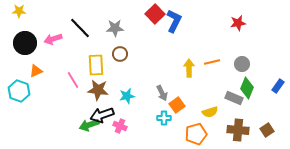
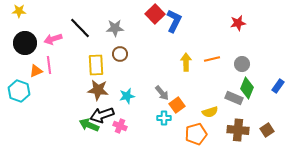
orange line: moved 3 px up
yellow arrow: moved 3 px left, 6 px up
pink line: moved 24 px left, 15 px up; rotated 24 degrees clockwise
gray arrow: rotated 14 degrees counterclockwise
green arrow: rotated 42 degrees clockwise
